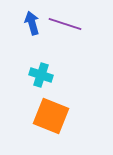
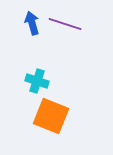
cyan cross: moved 4 px left, 6 px down
